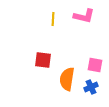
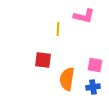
yellow line: moved 5 px right, 10 px down
blue cross: moved 2 px right; rotated 16 degrees clockwise
